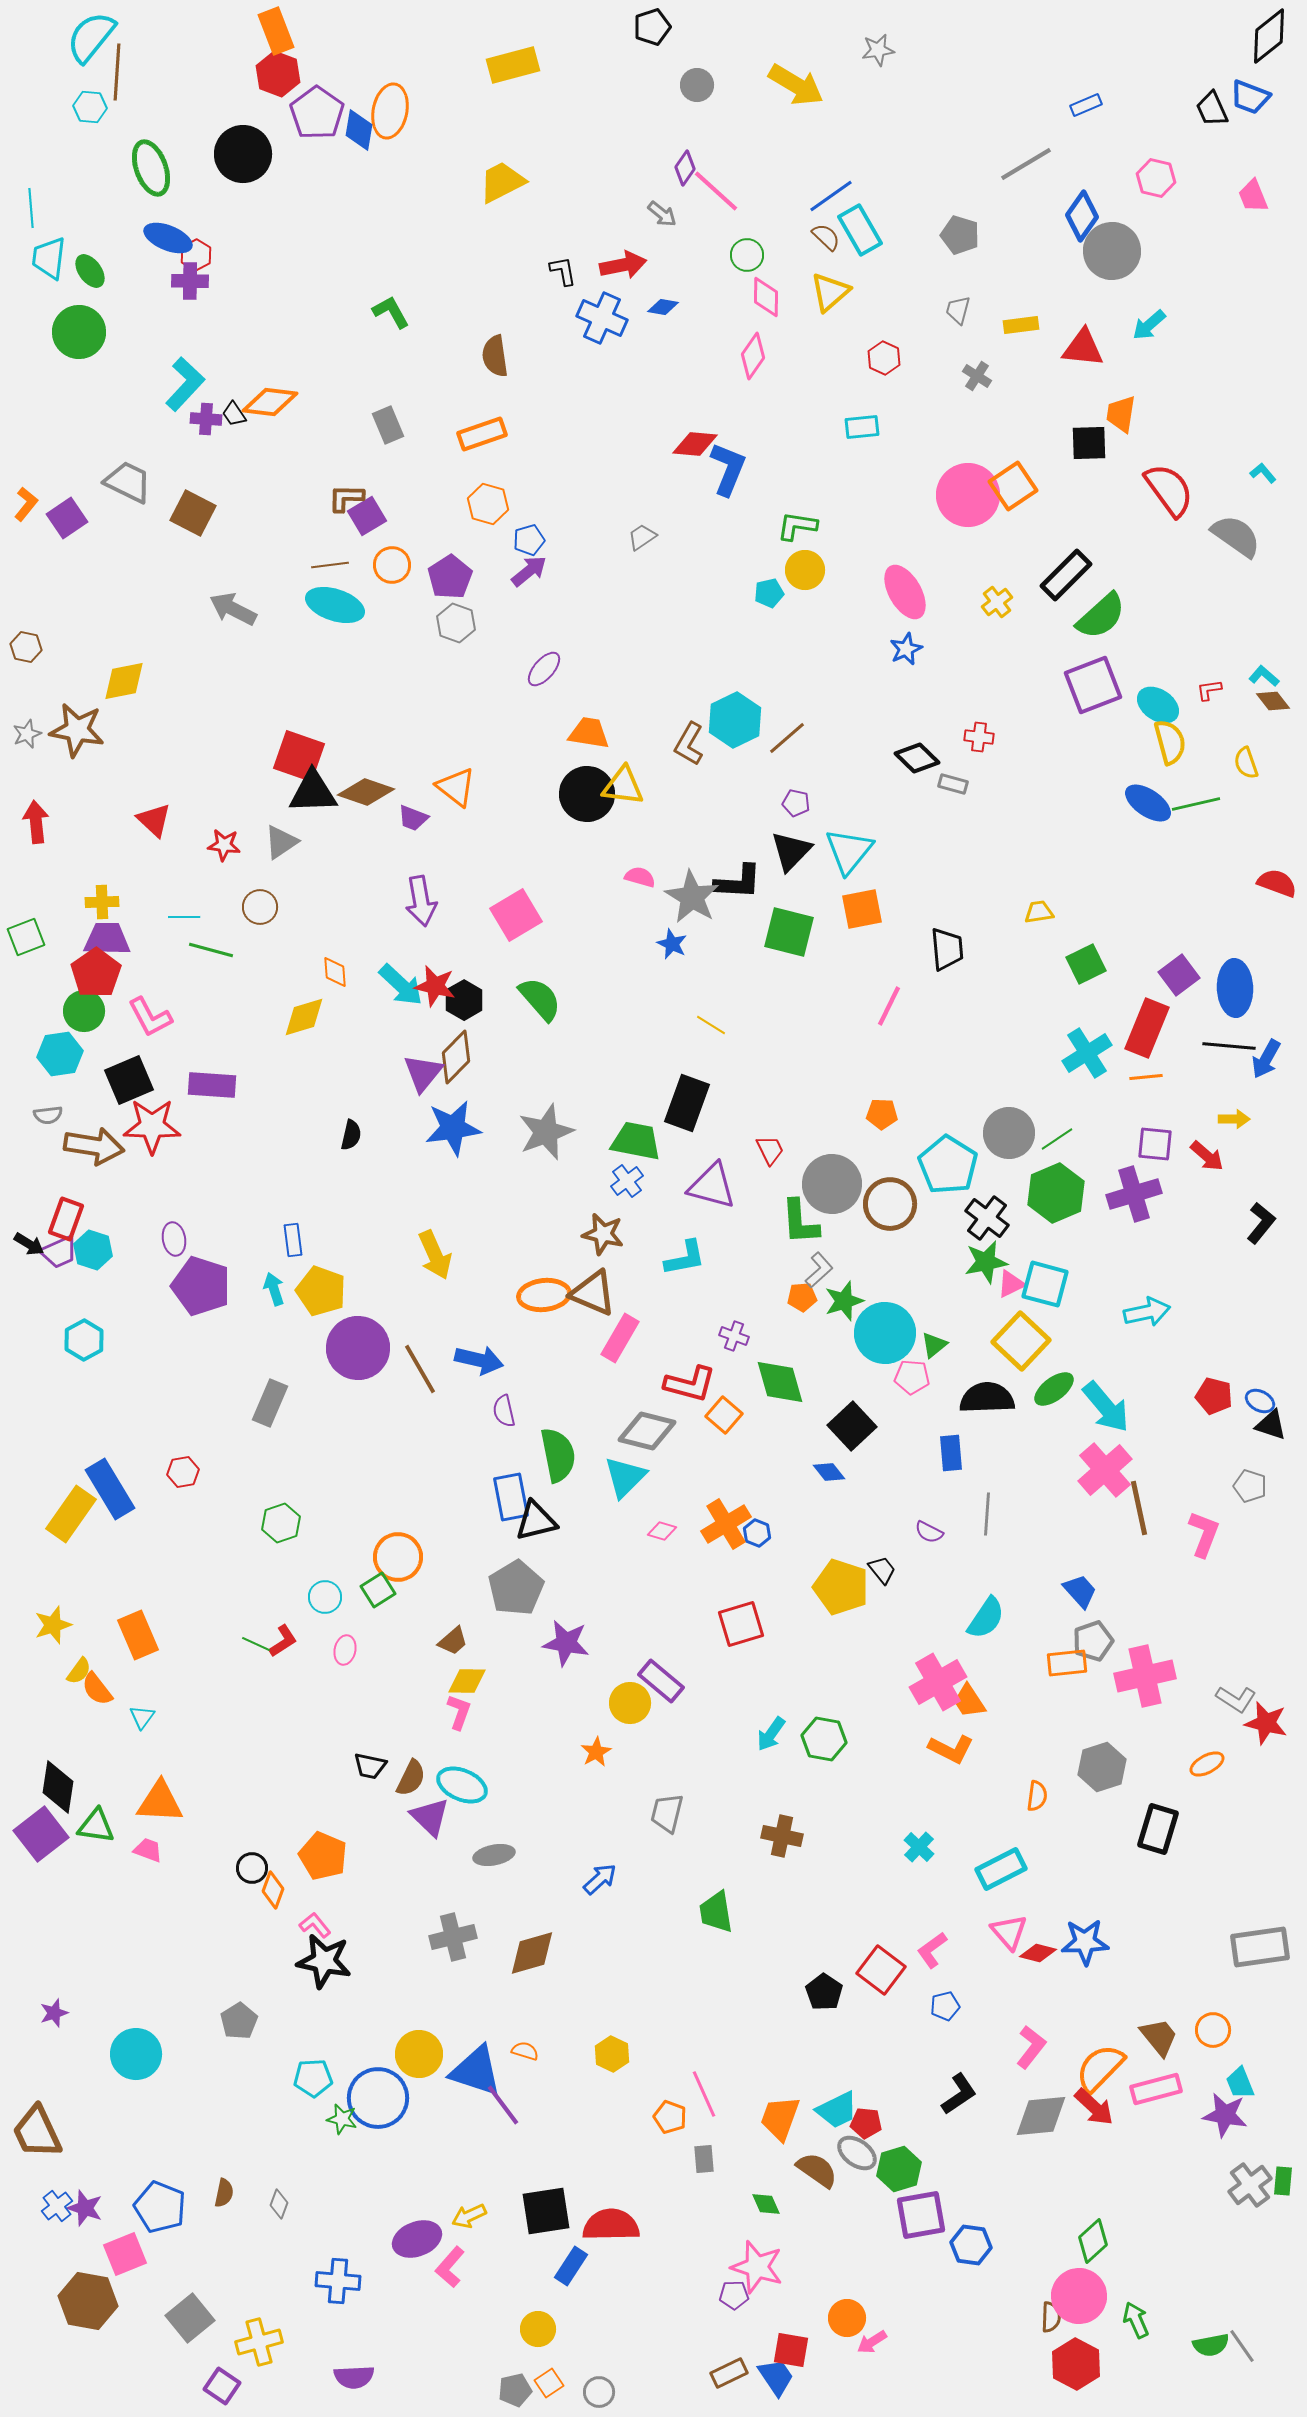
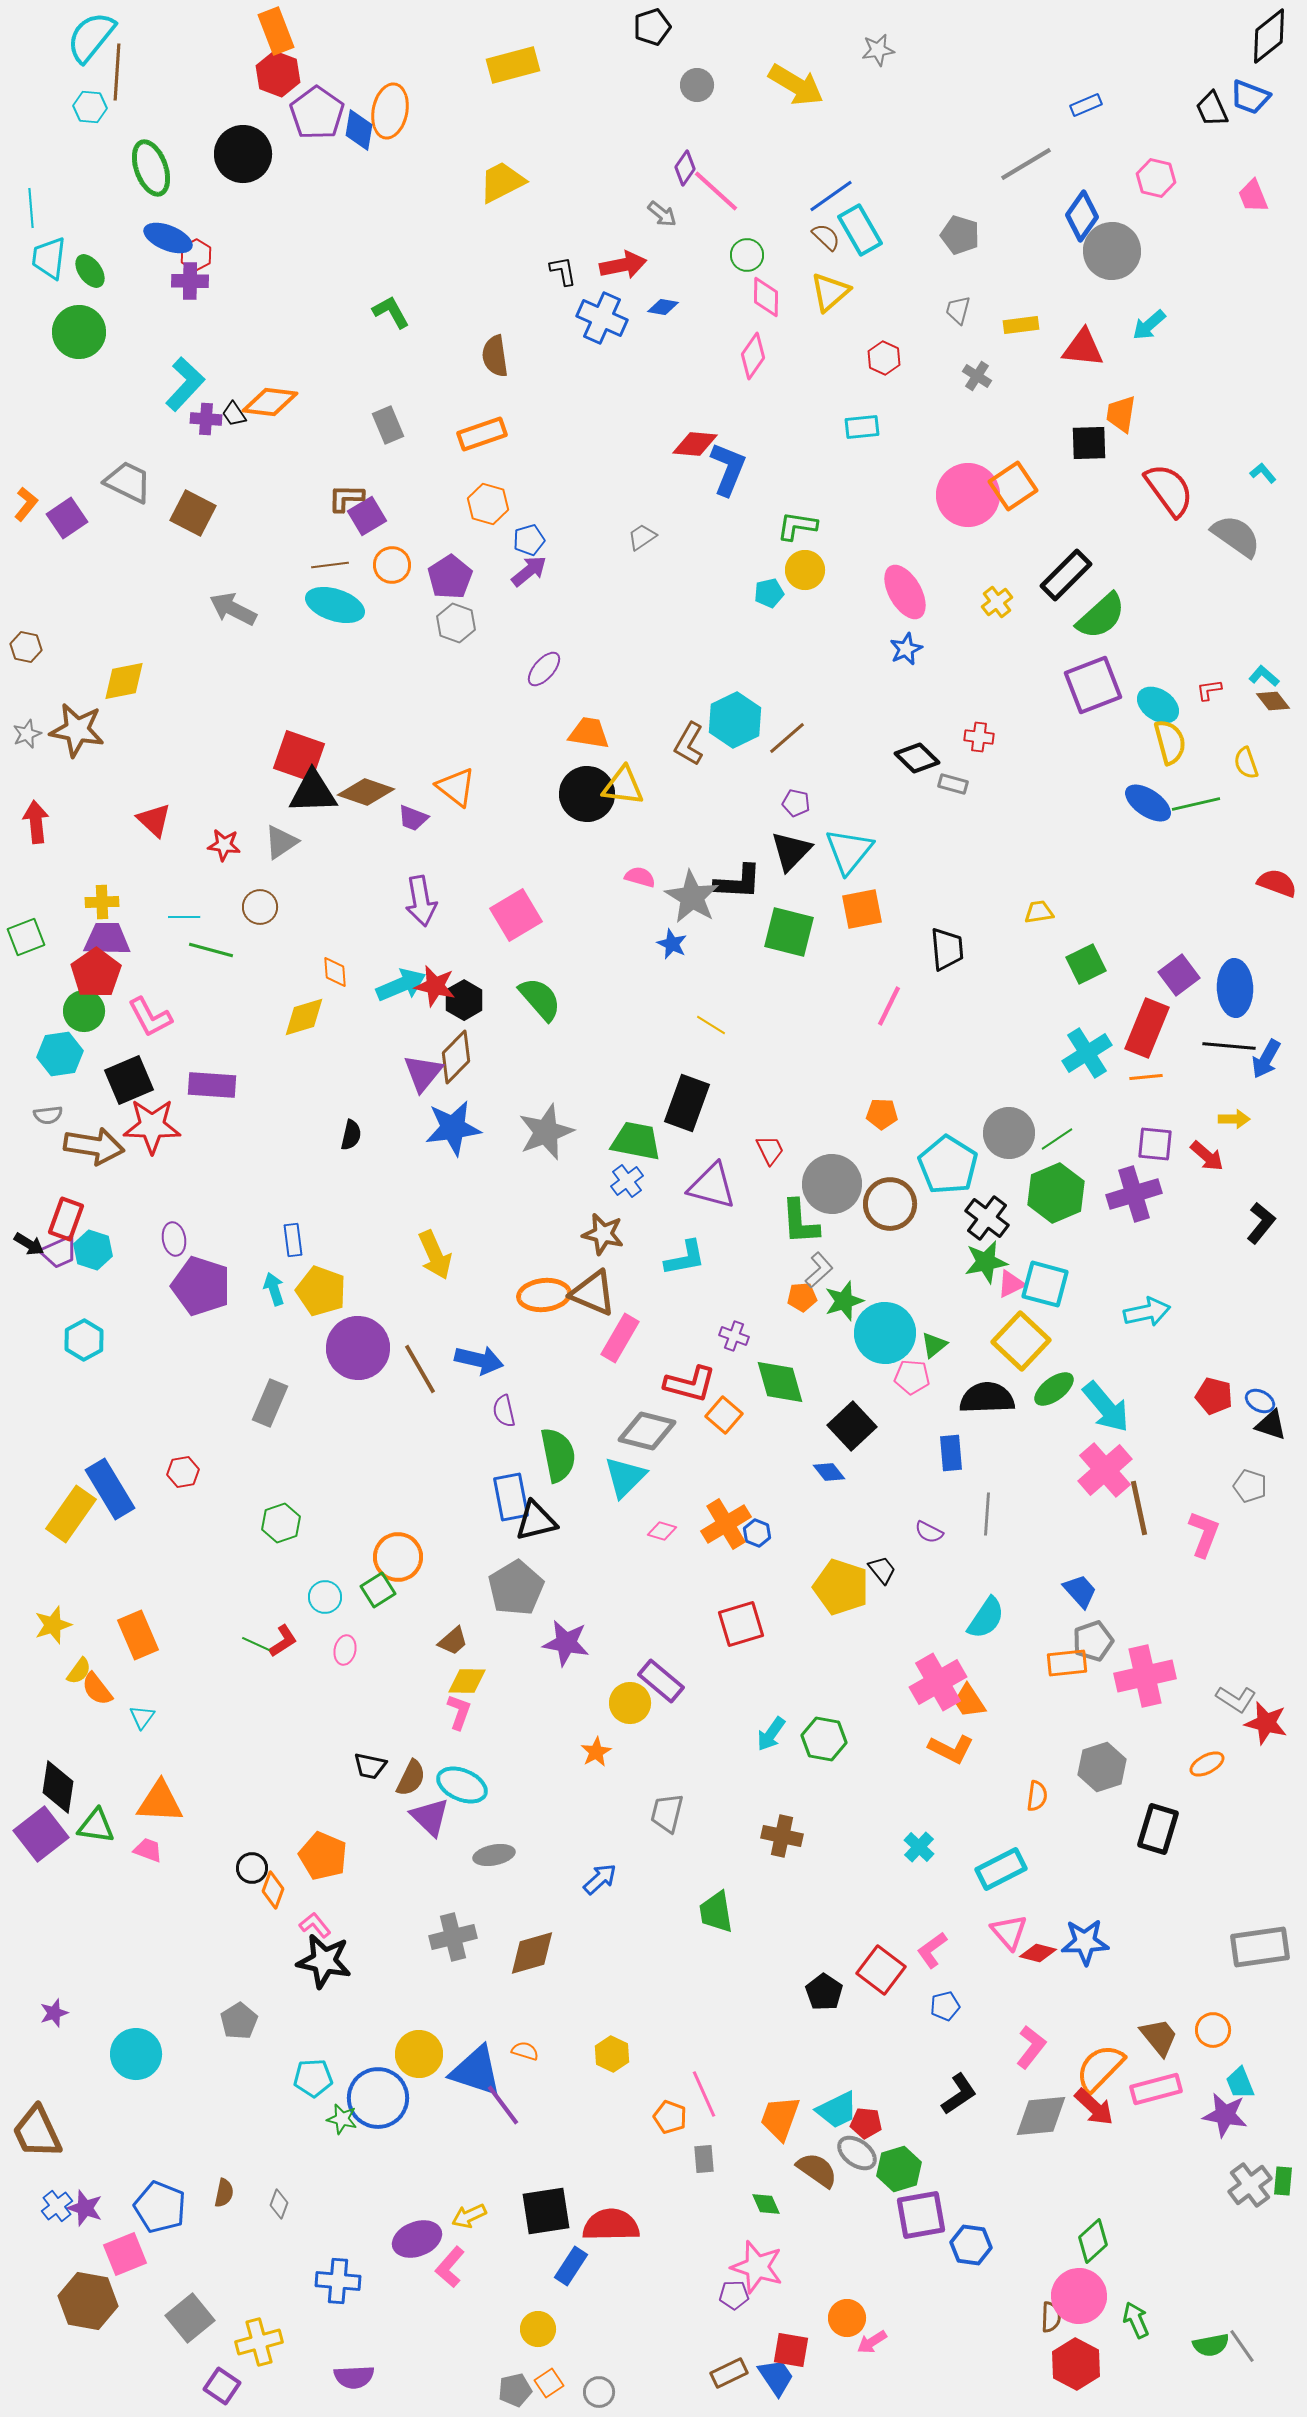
cyan arrow at (401, 985): rotated 66 degrees counterclockwise
